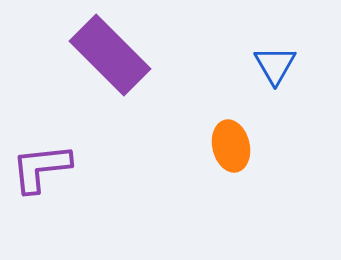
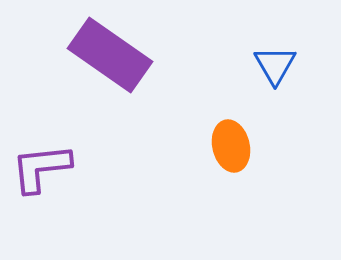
purple rectangle: rotated 10 degrees counterclockwise
